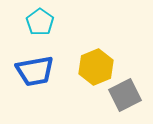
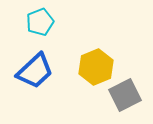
cyan pentagon: rotated 16 degrees clockwise
blue trapezoid: rotated 33 degrees counterclockwise
